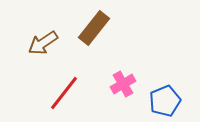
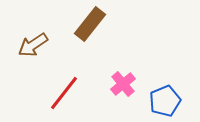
brown rectangle: moved 4 px left, 4 px up
brown arrow: moved 10 px left, 2 px down
pink cross: rotated 10 degrees counterclockwise
